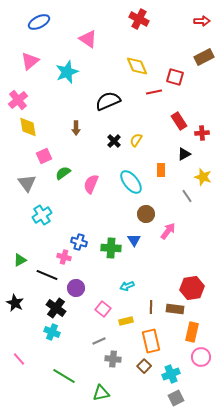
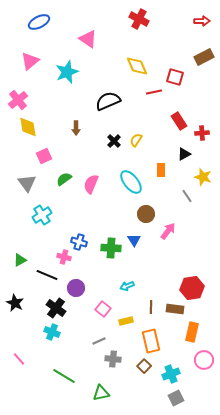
green semicircle at (63, 173): moved 1 px right, 6 px down
pink circle at (201, 357): moved 3 px right, 3 px down
